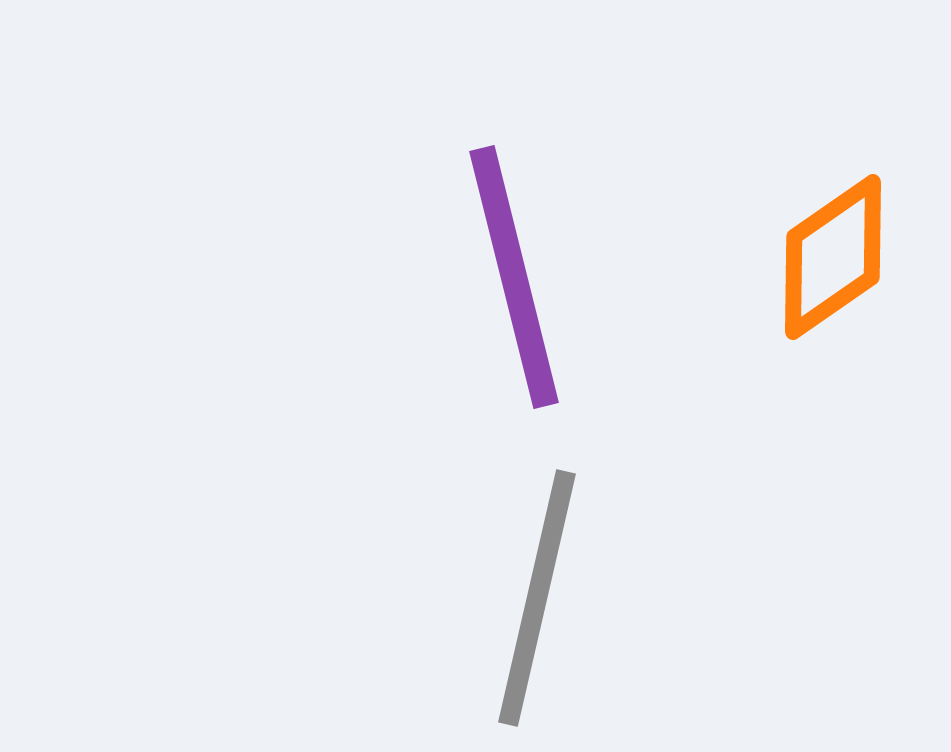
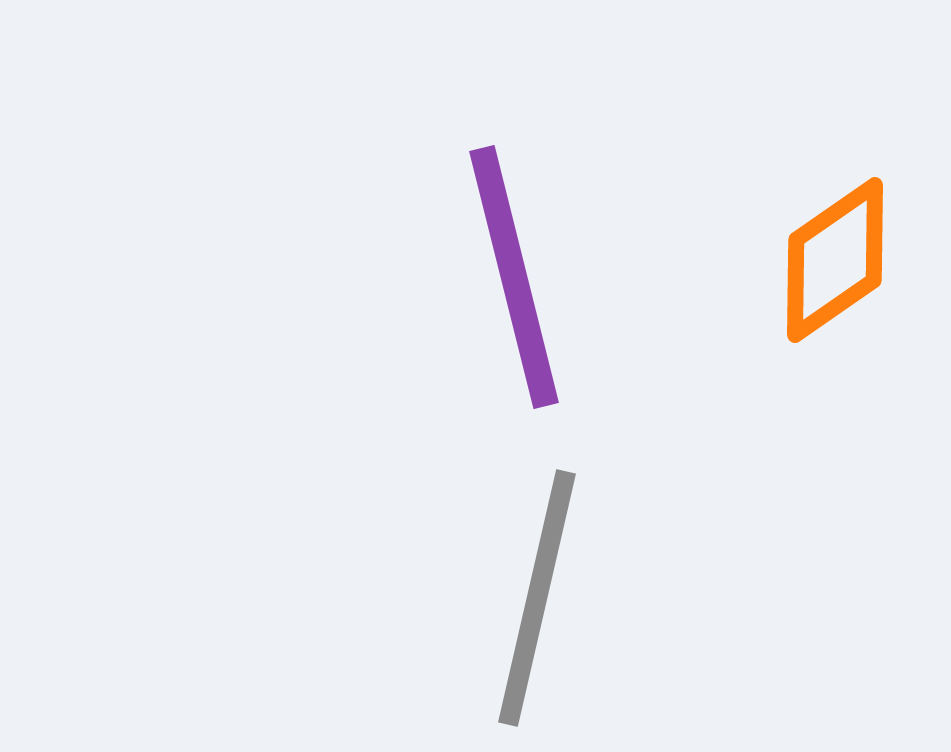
orange diamond: moved 2 px right, 3 px down
